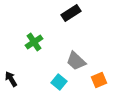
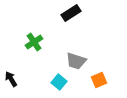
gray trapezoid: rotated 25 degrees counterclockwise
